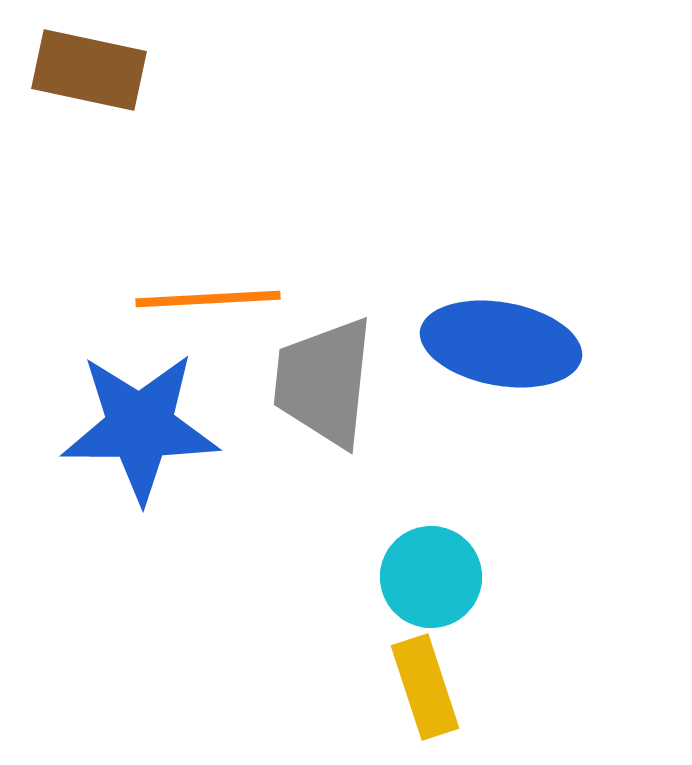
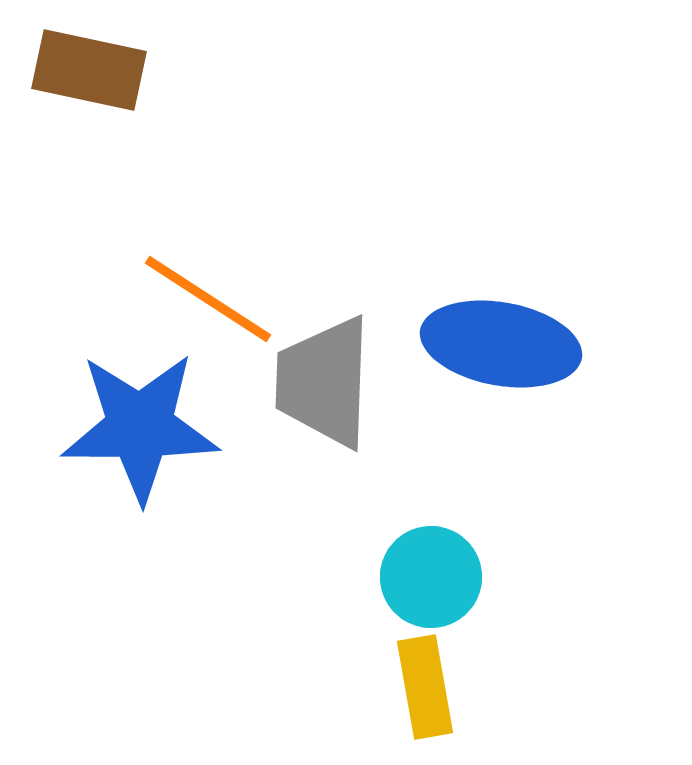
orange line: rotated 36 degrees clockwise
gray trapezoid: rotated 4 degrees counterclockwise
yellow rectangle: rotated 8 degrees clockwise
